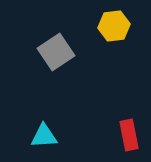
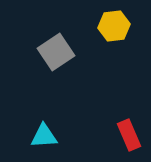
red rectangle: rotated 12 degrees counterclockwise
